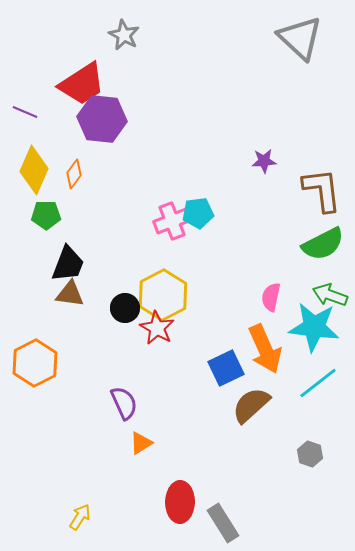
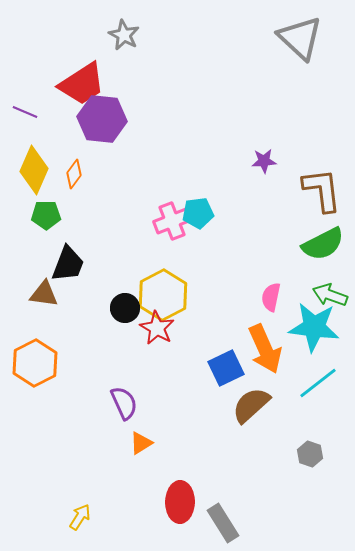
brown triangle: moved 26 px left
